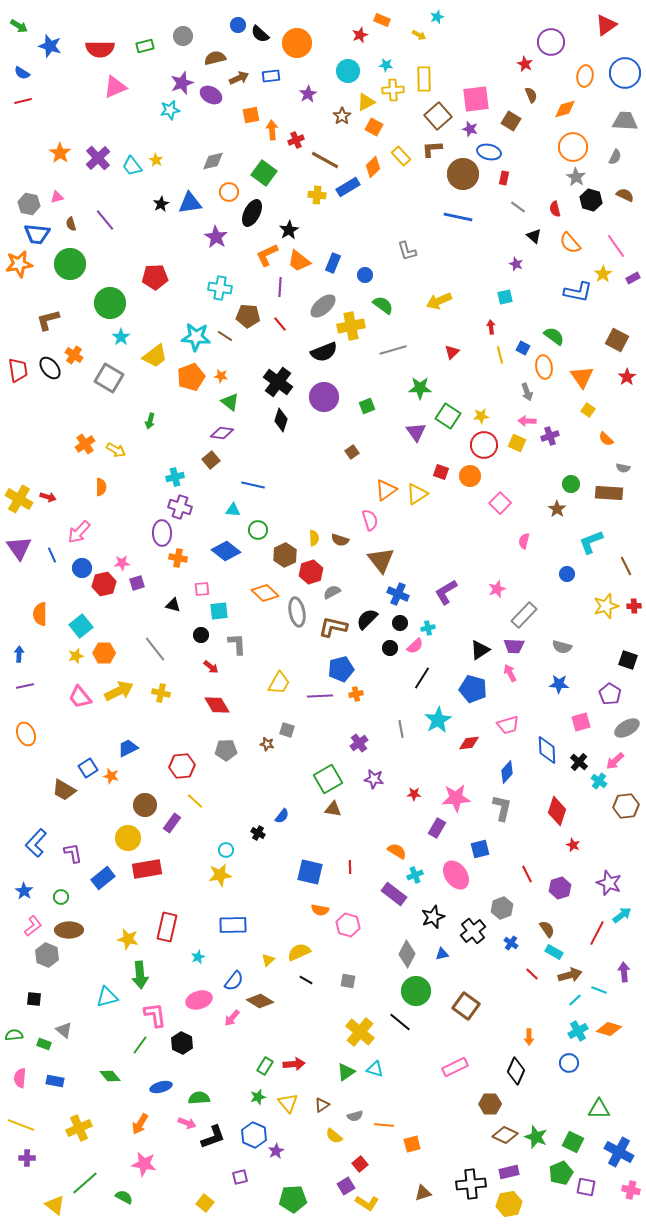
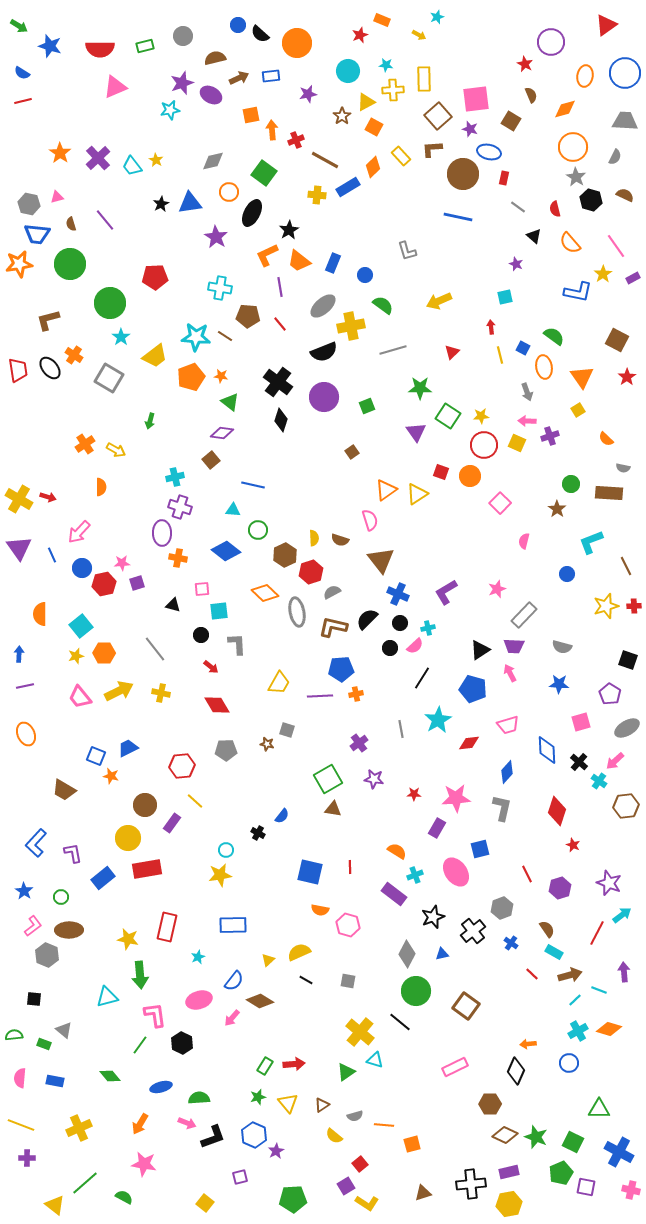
purple star at (308, 94): rotated 18 degrees clockwise
purple line at (280, 287): rotated 12 degrees counterclockwise
yellow square at (588, 410): moved 10 px left; rotated 24 degrees clockwise
blue pentagon at (341, 669): rotated 10 degrees clockwise
blue square at (88, 768): moved 8 px right, 12 px up; rotated 36 degrees counterclockwise
pink ellipse at (456, 875): moved 3 px up
orange arrow at (529, 1037): moved 1 px left, 7 px down; rotated 84 degrees clockwise
cyan triangle at (375, 1069): moved 9 px up
